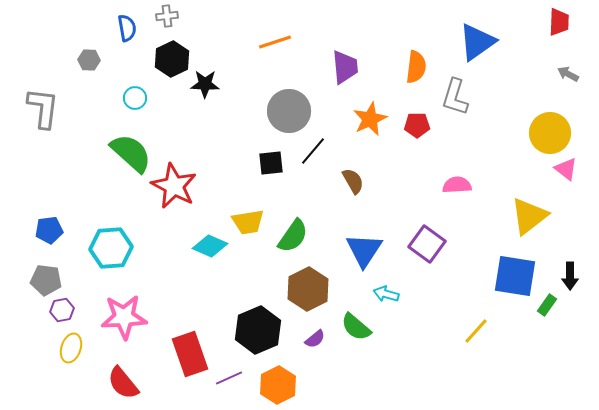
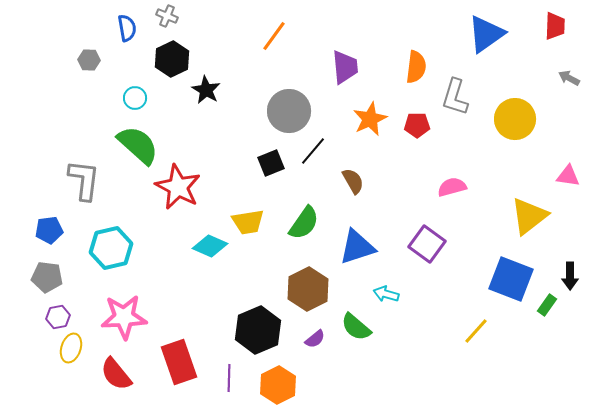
gray cross at (167, 16): rotated 30 degrees clockwise
red trapezoid at (559, 22): moved 4 px left, 4 px down
orange line at (275, 42): moved 1 px left, 6 px up; rotated 36 degrees counterclockwise
blue triangle at (477, 42): moved 9 px right, 8 px up
gray arrow at (568, 74): moved 1 px right, 4 px down
black star at (205, 84): moved 1 px right, 6 px down; rotated 28 degrees clockwise
gray L-shape at (43, 108): moved 41 px right, 72 px down
yellow circle at (550, 133): moved 35 px left, 14 px up
green semicircle at (131, 153): moved 7 px right, 8 px up
black square at (271, 163): rotated 16 degrees counterclockwise
pink triangle at (566, 169): moved 2 px right, 7 px down; rotated 30 degrees counterclockwise
pink semicircle at (457, 185): moved 5 px left, 2 px down; rotated 12 degrees counterclockwise
red star at (174, 186): moved 4 px right, 1 px down
green semicircle at (293, 236): moved 11 px right, 13 px up
cyan hexagon at (111, 248): rotated 9 degrees counterclockwise
blue triangle at (364, 250): moved 7 px left, 3 px up; rotated 39 degrees clockwise
blue square at (515, 276): moved 4 px left, 3 px down; rotated 12 degrees clockwise
gray pentagon at (46, 280): moved 1 px right, 3 px up
purple hexagon at (62, 310): moved 4 px left, 7 px down
red rectangle at (190, 354): moved 11 px left, 8 px down
purple line at (229, 378): rotated 64 degrees counterclockwise
red semicircle at (123, 383): moved 7 px left, 9 px up
